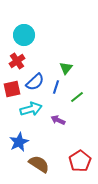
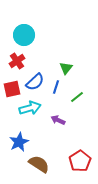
cyan arrow: moved 1 px left, 1 px up
